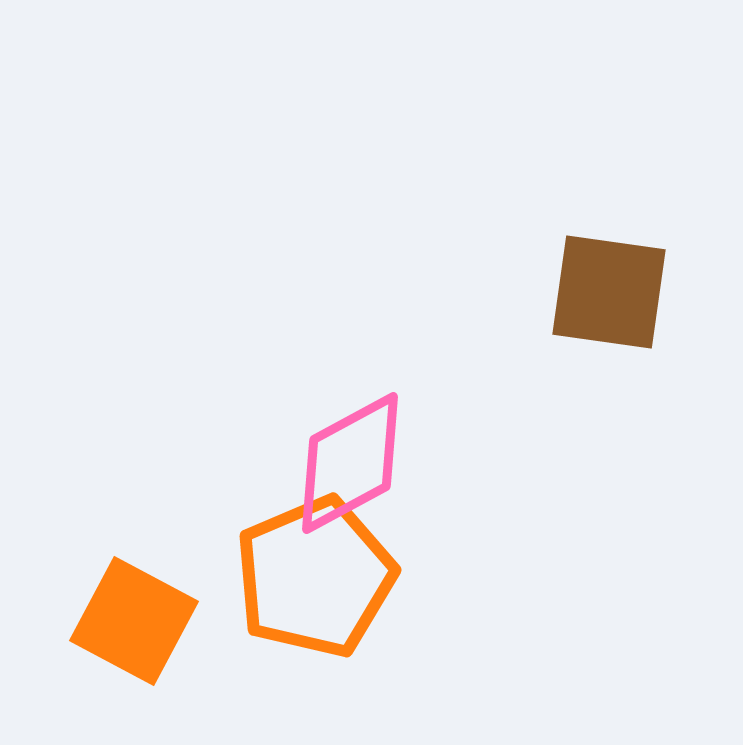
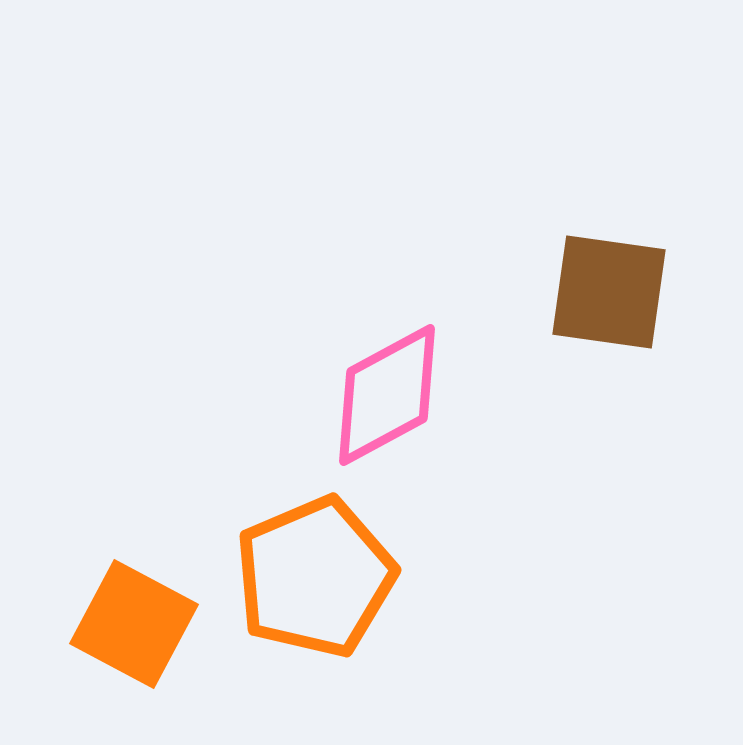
pink diamond: moved 37 px right, 68 px up
orange square: moved 3 px down
